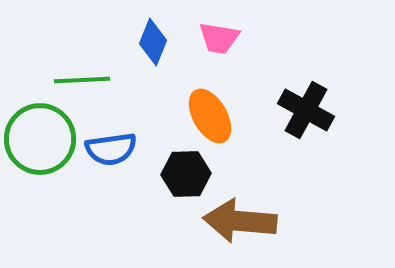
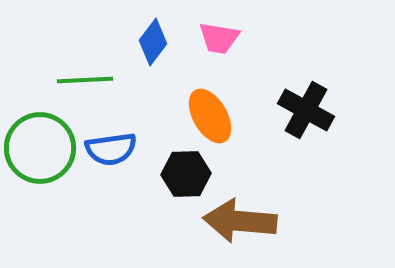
blue diamond: rotated 15 degrees clockwise
green line: moved 3 px right
green circle: moved 9 px down
